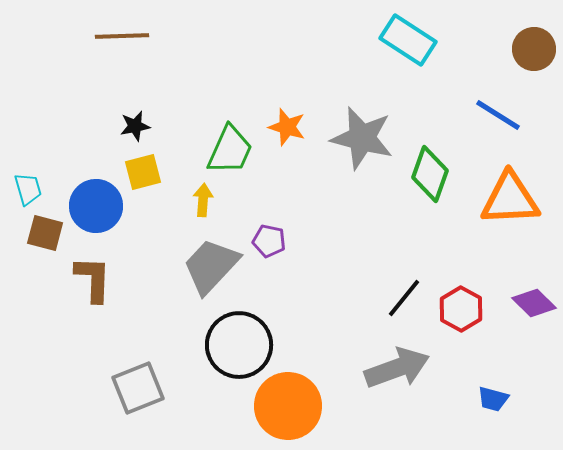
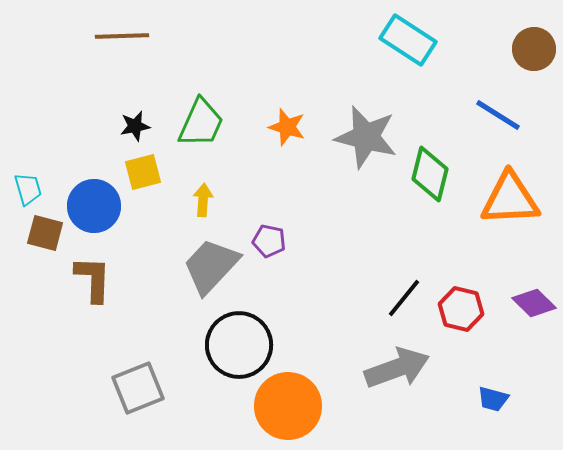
gray star: moved 4 px right, 1 px up
green trapezoid: moved 29 px left, 27 px up
green diamond: rotated 6 degrees counterclockwise
blue circle: moved 2 px left
red hexagon: rotated 15 degrees counterclockwise
